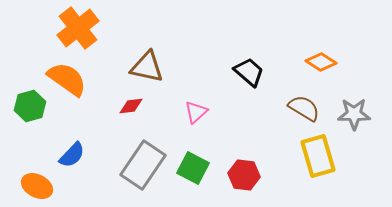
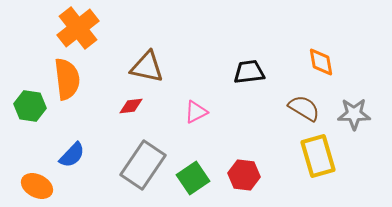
orange diamond: rotated 48 degrees clockwise
black trapezoid: rotated 48 degrees counterclockwise
orange semicircle: rotated 48 degrees clockwise
green hexagon: rotated 24 degrees clockwise
pink triangle: rotated 15 degrees clockwise
green square: moved 10 px down; rotated 28 degrees clockwise
